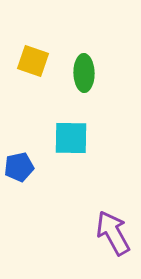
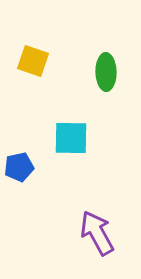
green ellipse: moved 22 px right, 1 px up
purple arrow: moved 16 px left
